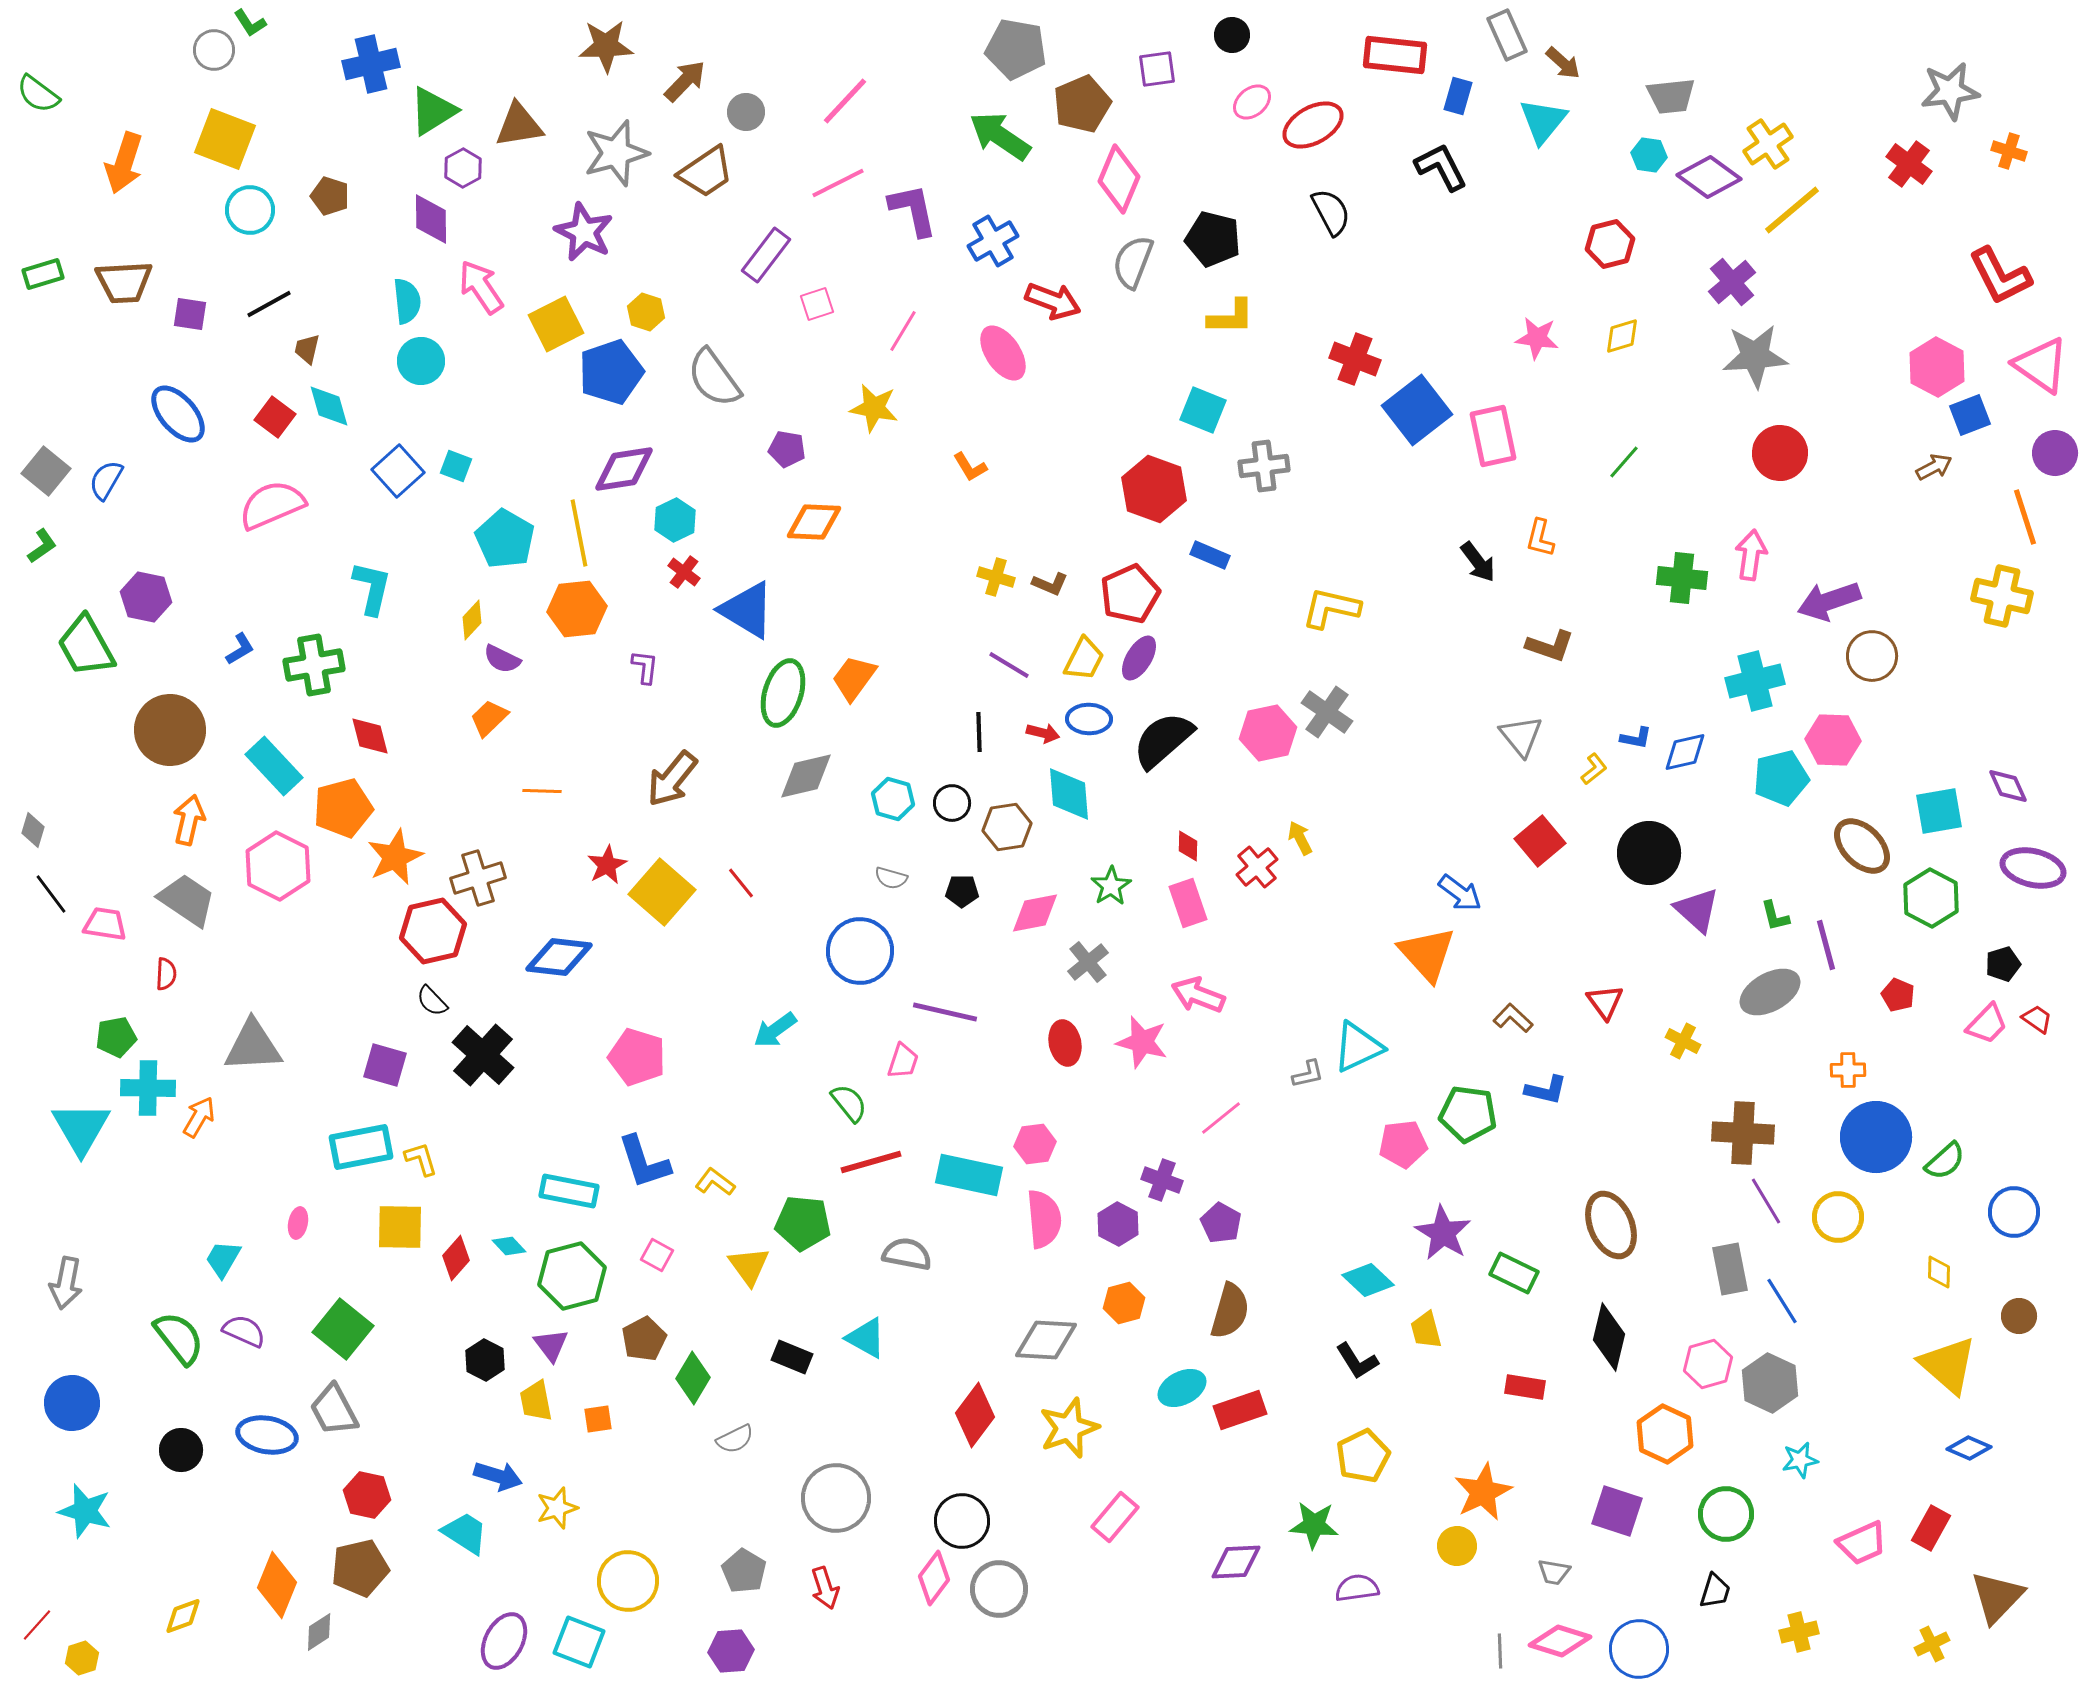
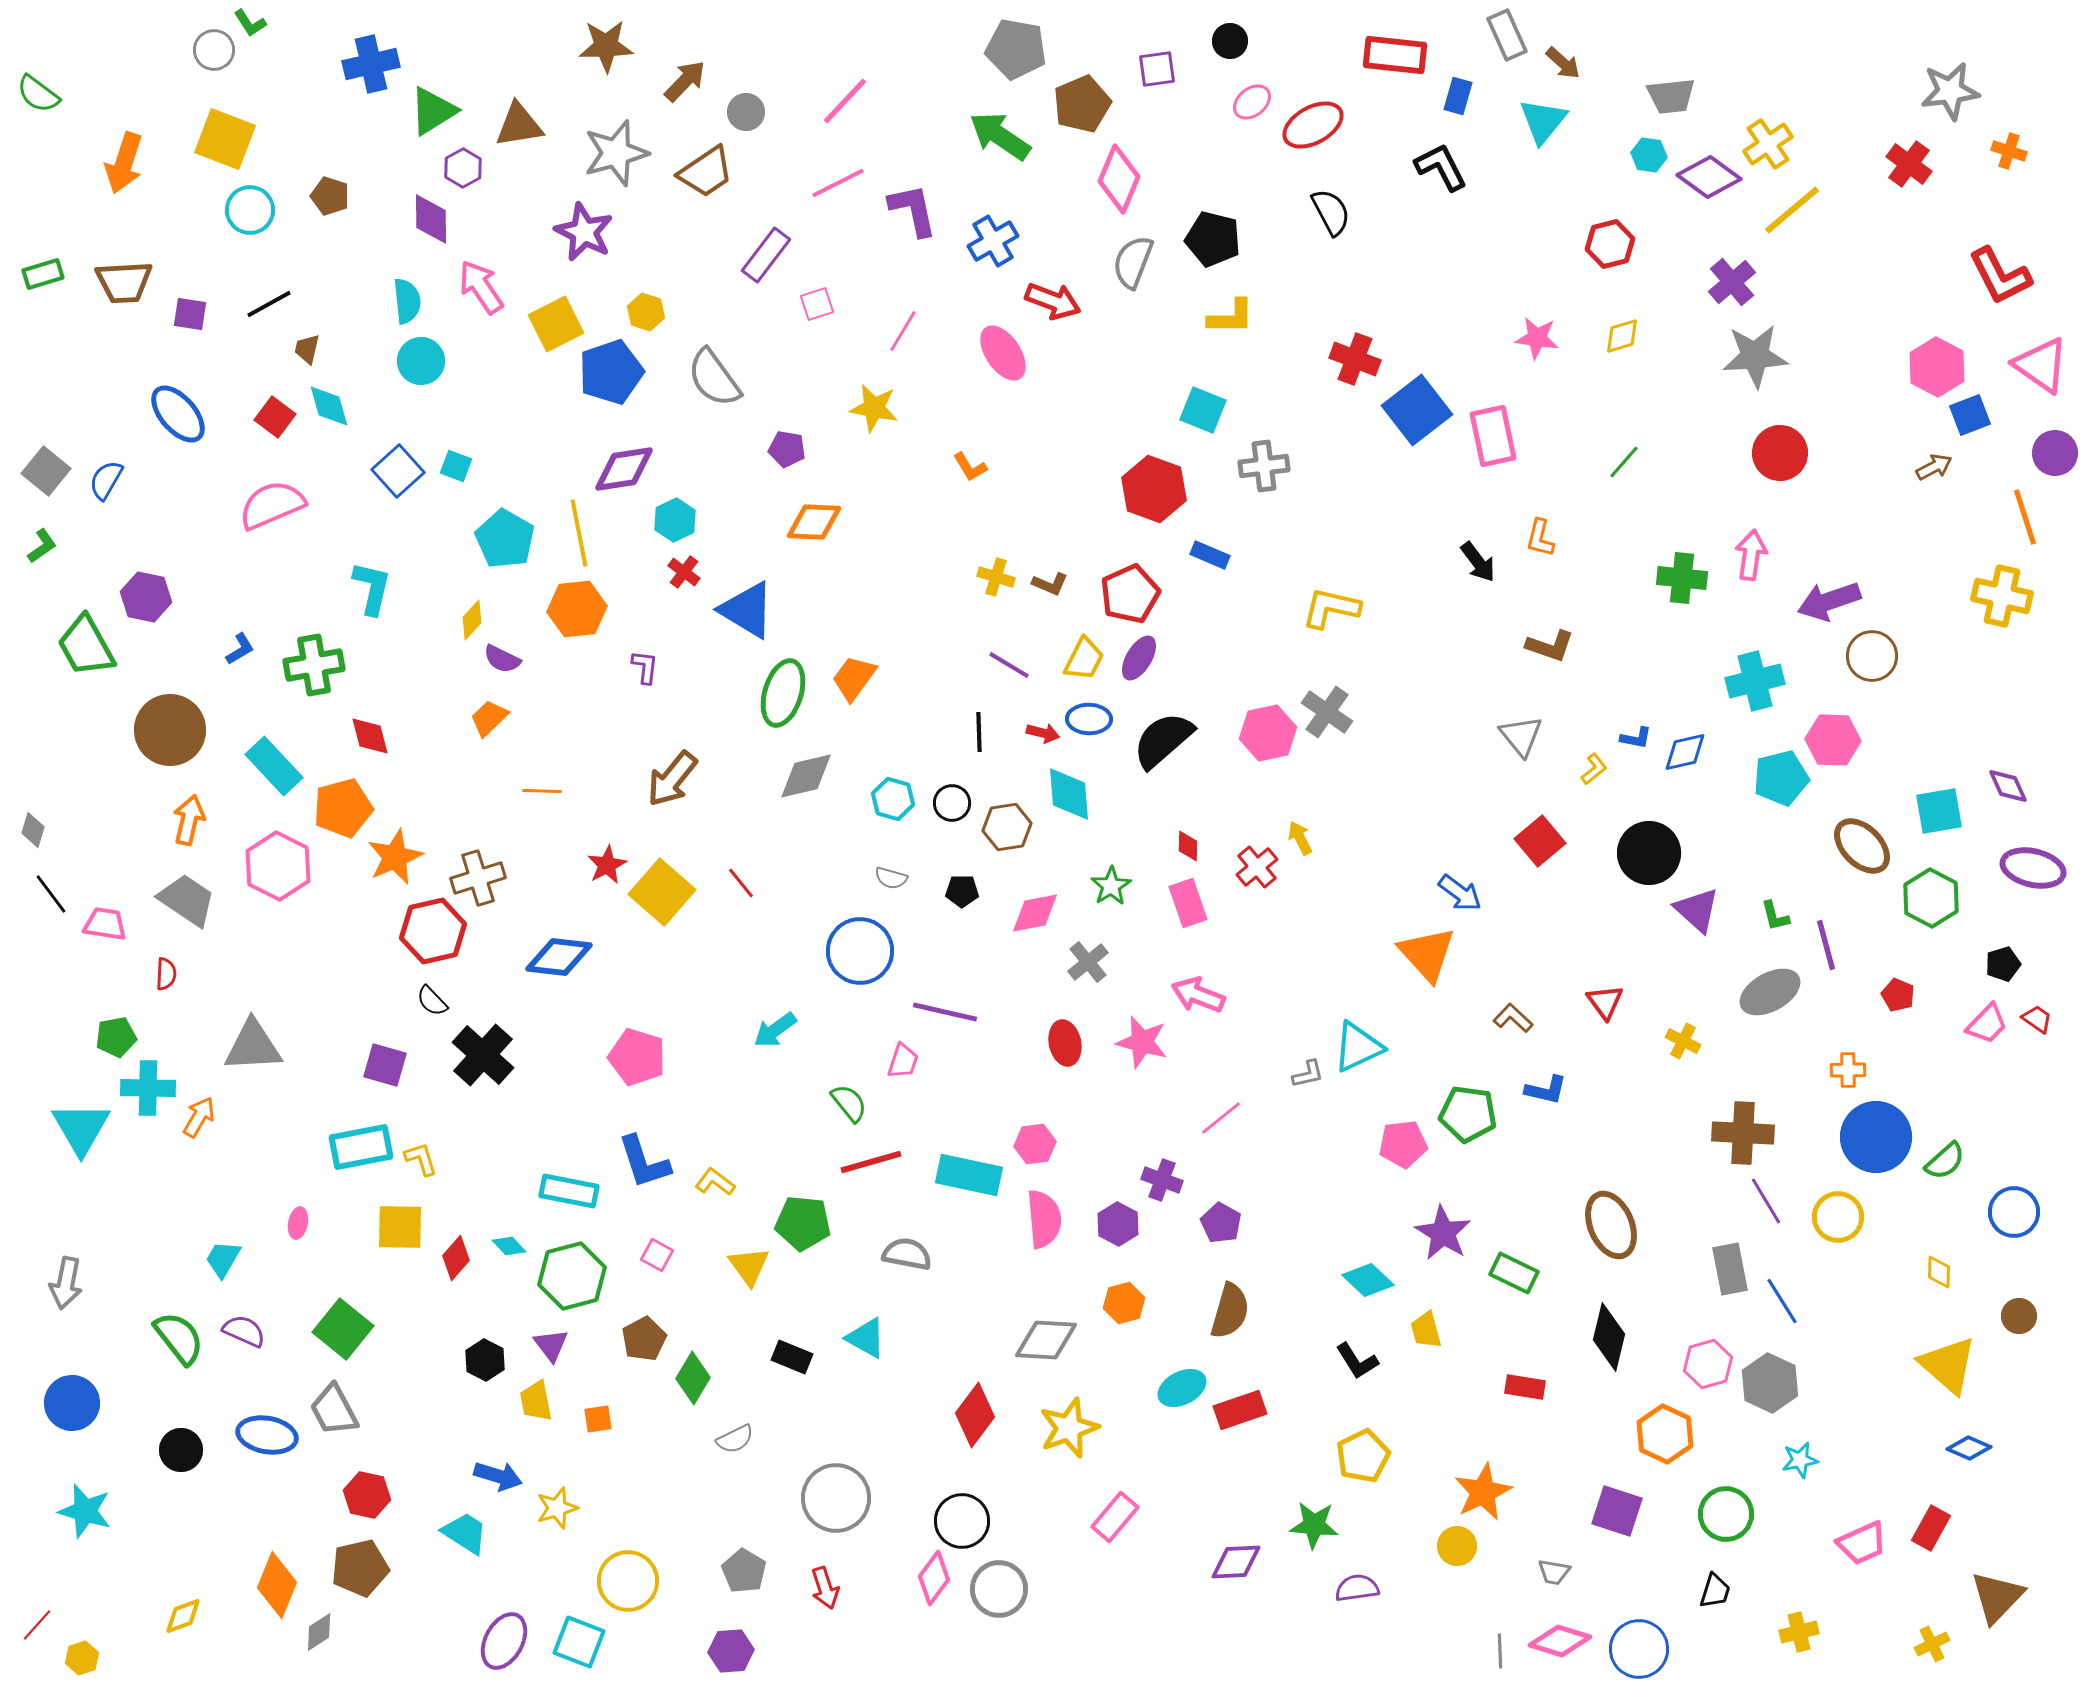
black circle at (1232, 35): moved 2 px left, 6 px down
